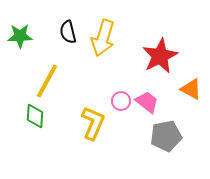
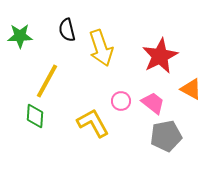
black semicircle: moved 1 px left, 2 px up
yellow arrow: moved 2 px left, 10 px down; rotated 36 degrees counterclockwise
pink trapezoid: moved 6 px right, 1 px down
yellow L-shape: rotated 52 degrees counterclockwise
